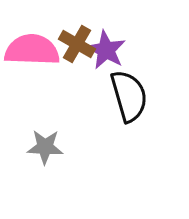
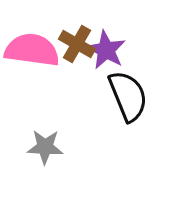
pink semicircle: rotated 6 degrees clockwise
black semicircle: moved 1 px left; rotated 6 degrees counterclockwise
